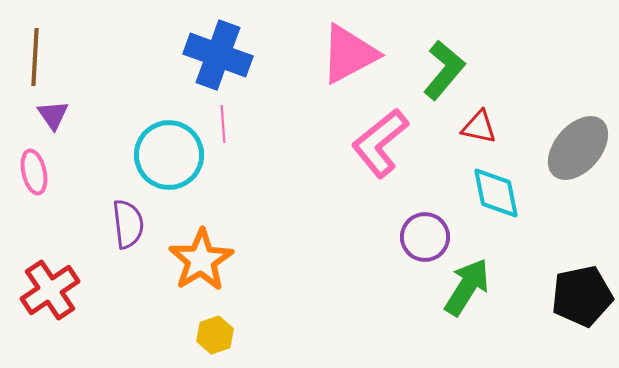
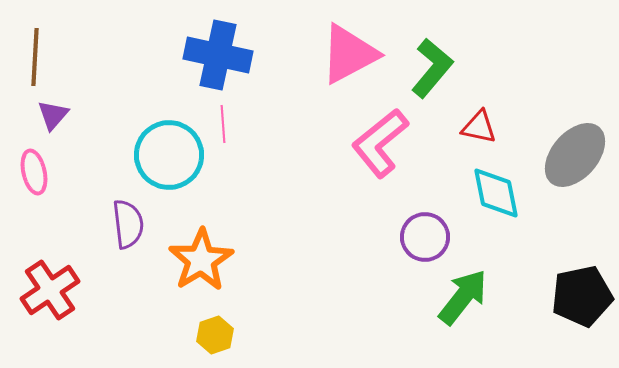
blue cross: rotated 8 degrees counterclockwise
green L-shape: moved 12 px left, 2 px up
purple triangle: rotated 16 degrees clockwise
gray ellipse: moved 3 px left, 7 px down
green arrow: moved 4 px left, 10 px down; rotated 6 degrees clockwise
